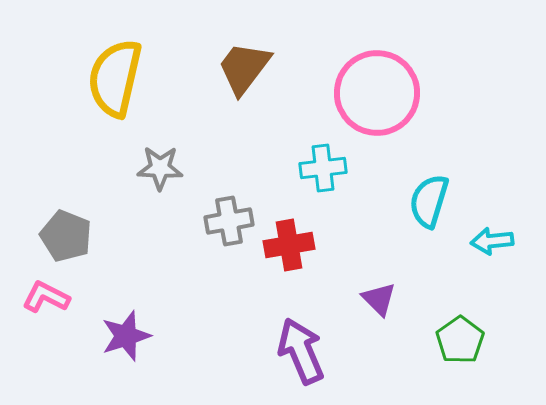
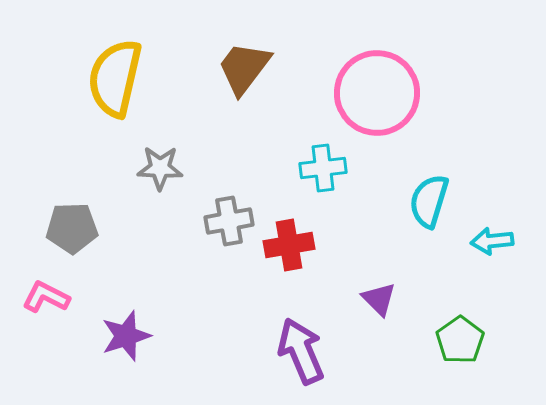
gray pentagon: moved 6 px right, 8 px up; rotated 24 degrees counterclockwise
